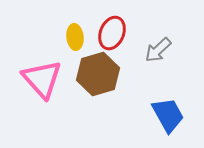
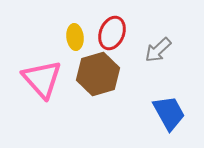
blue trapezoid: moved 1 px right, 2 px up
